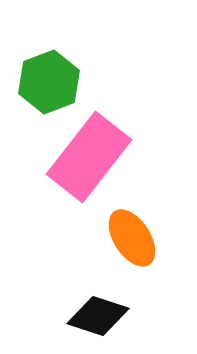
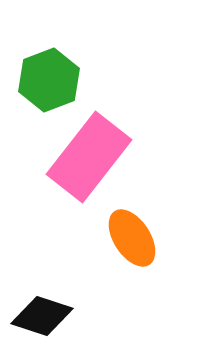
green hexagon: moved 2 px up
black diamond: moved 56 px left
